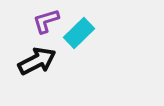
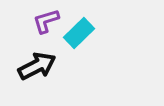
black arrow: moved 5 px down
